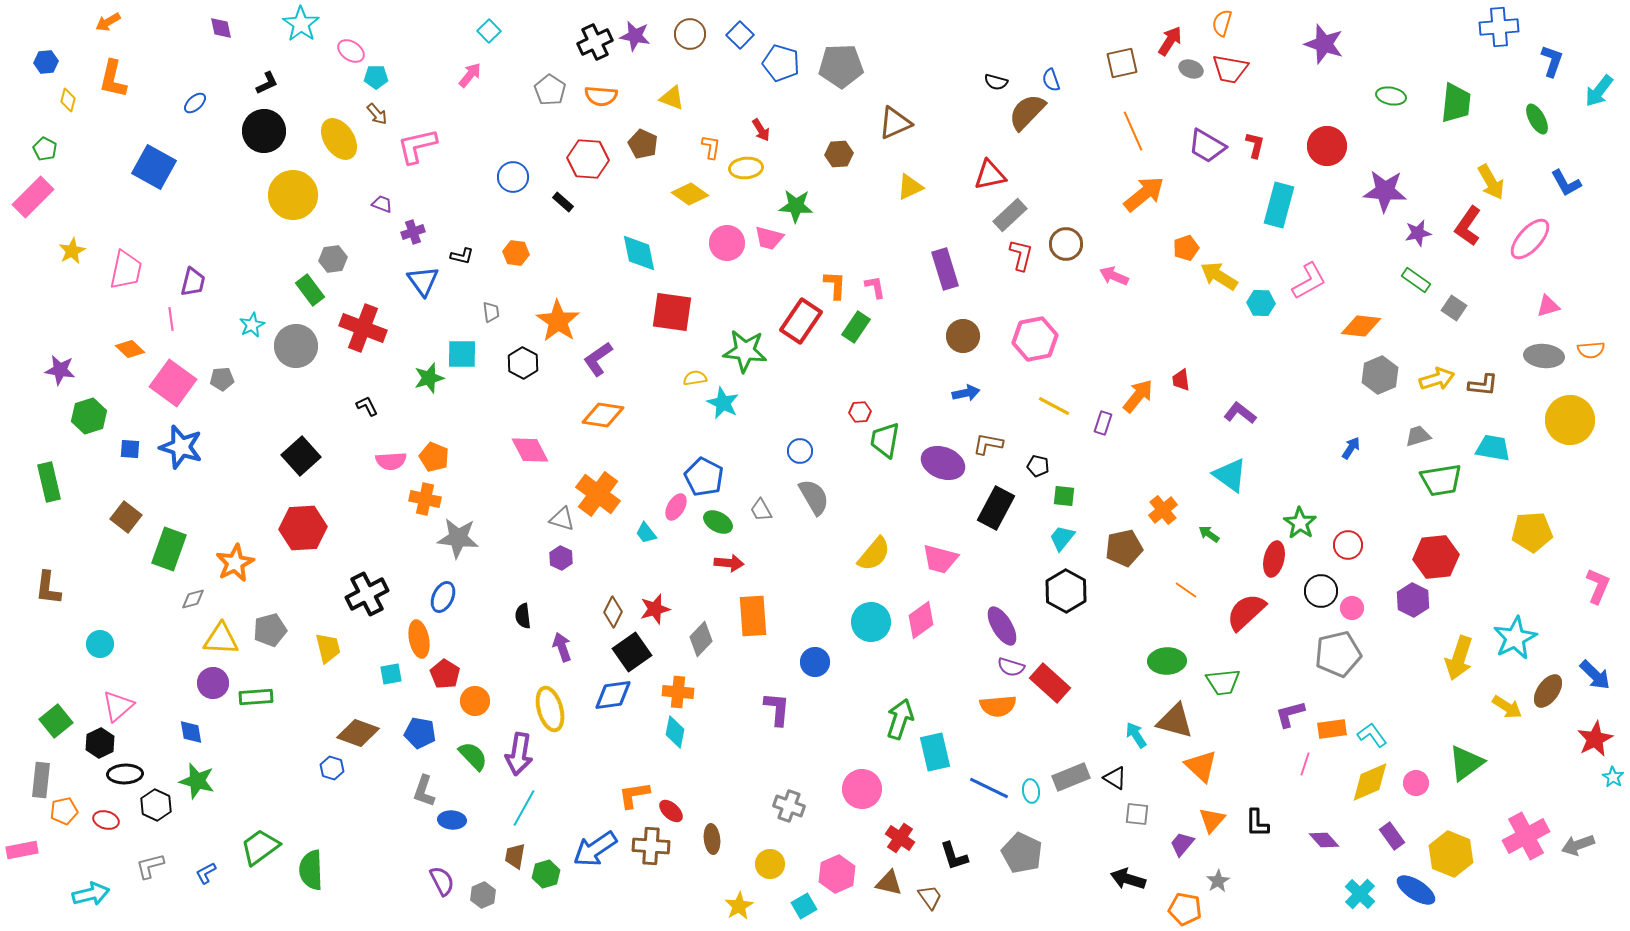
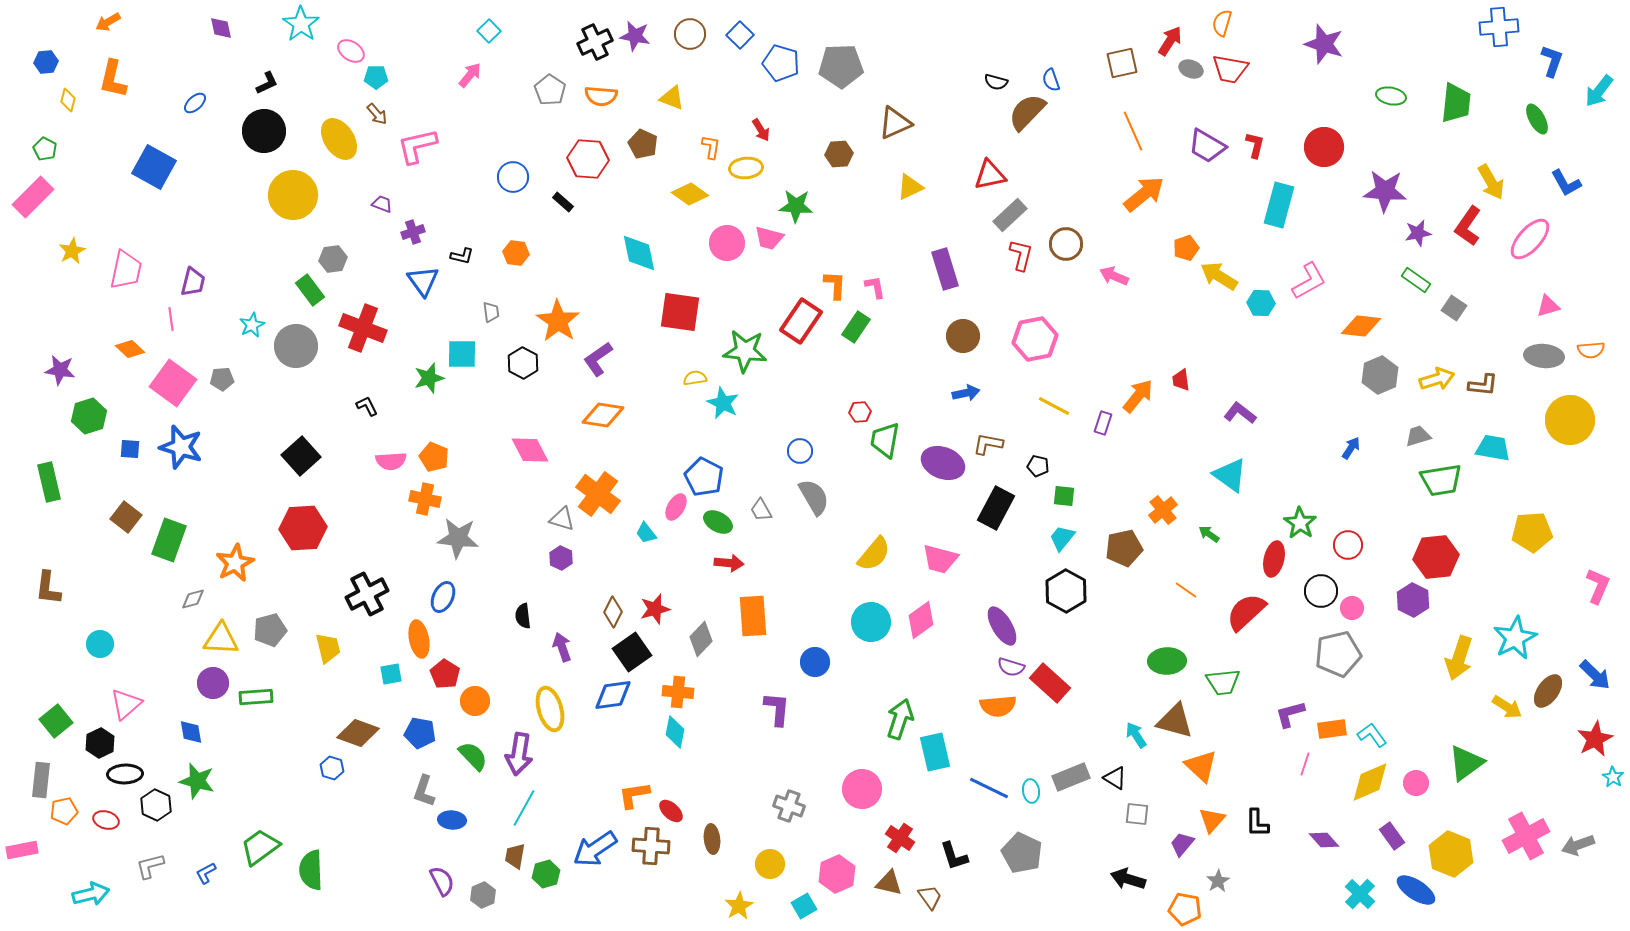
red circle at (1327, 146): moved 3 px left, 1 px down
red square at (672, 312): moved 8 px right
green rectangle at (169, 549): moved 9 px up
pink triangle at (118, 706): moved 8 px right, 2 px up
